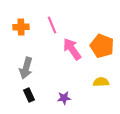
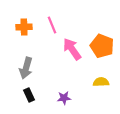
orange cross: moved 3 px right
